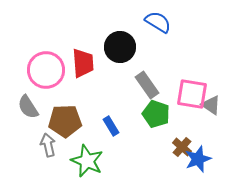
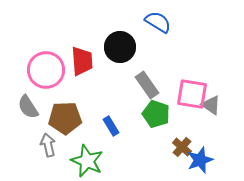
red trapezoid: moved 1 px left, 2 px up
brown pentagon: moved 3 px up
blue star: moved 2 px right, 1 px down
